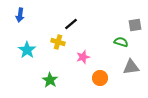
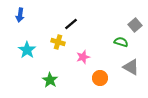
gray square: rotated 32 degrees counterclockwise
gray triangle: rotated 36 degrees clockwise
